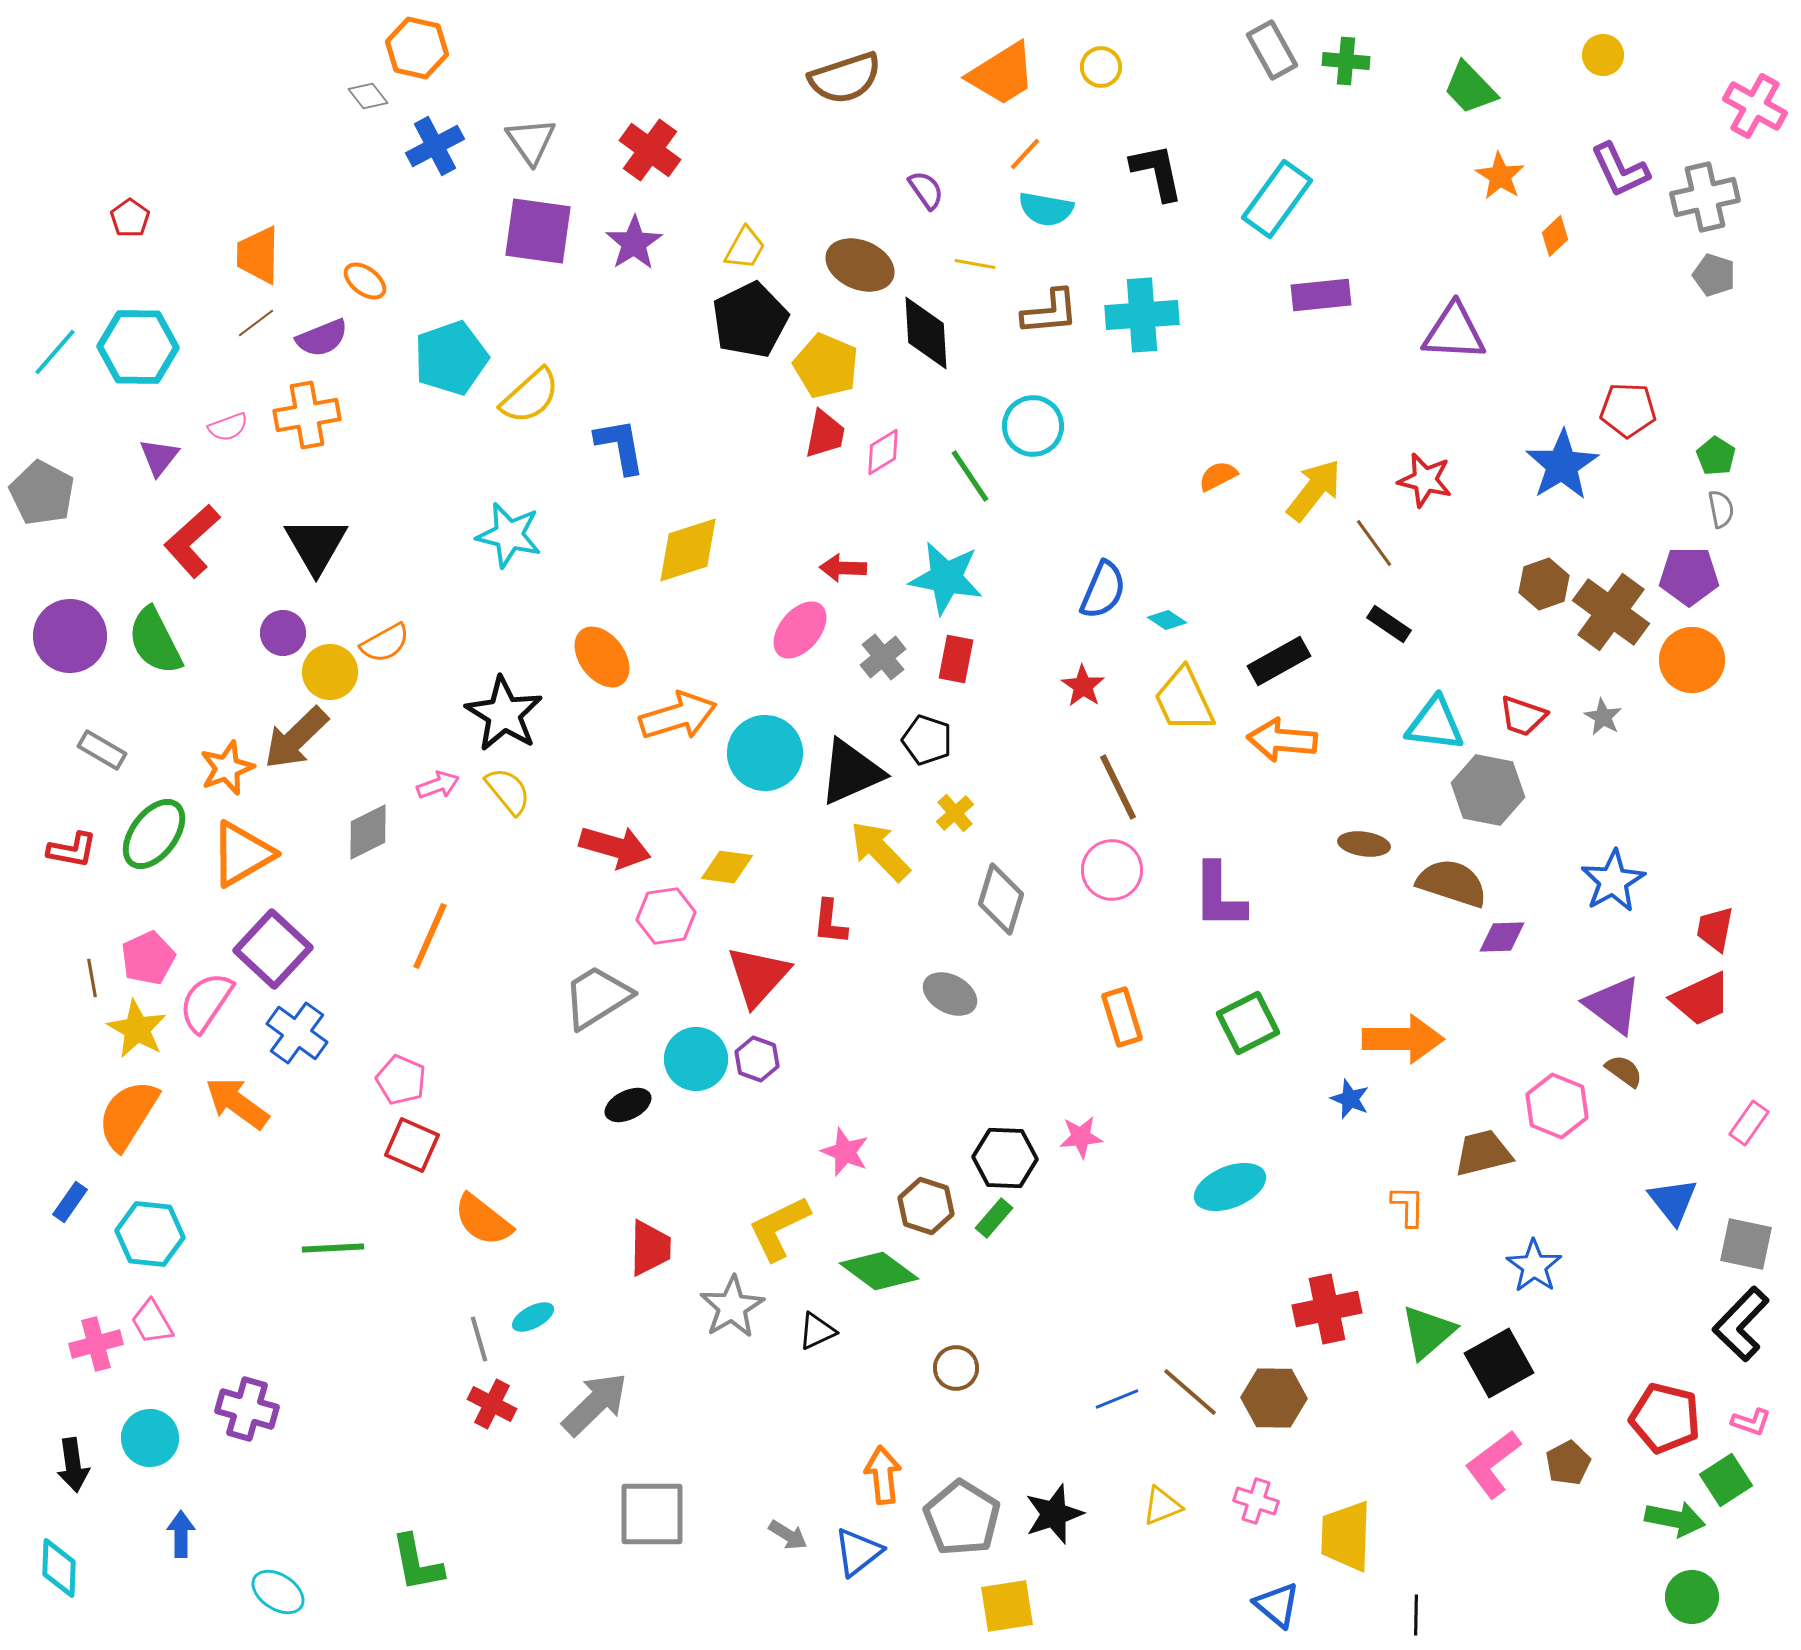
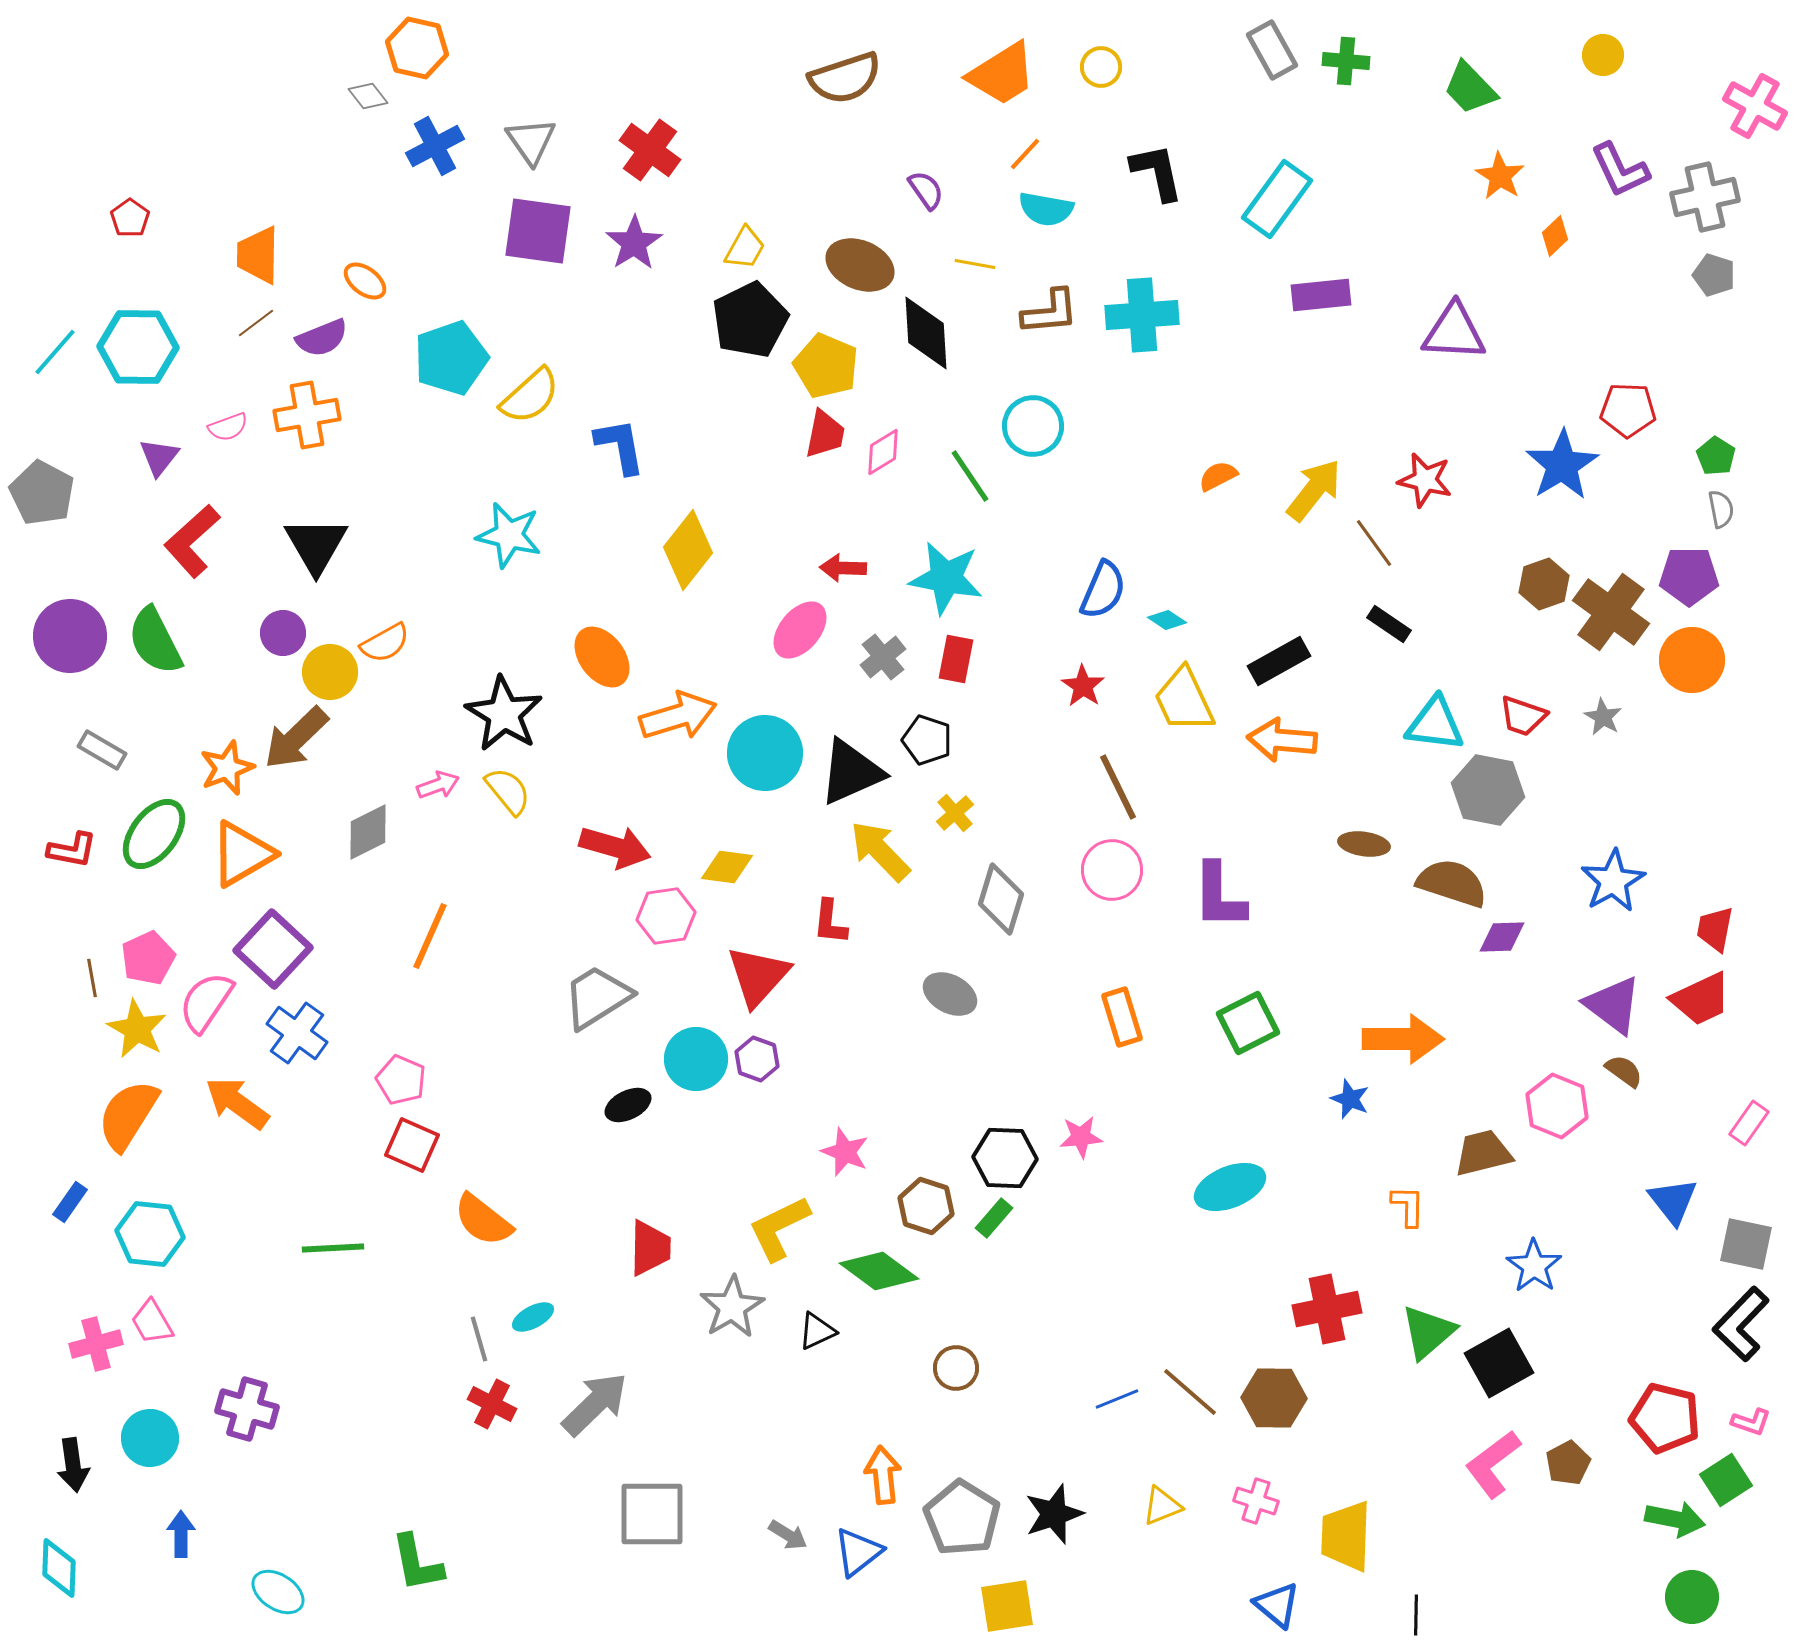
yellow diamond at (688, 550): rotated 34 degrees counterclockwise
